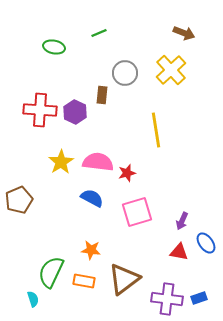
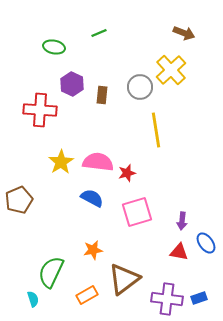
gray circle: moved 15 px right, 14 px down
purple hexagon: moved 3 px left, 28 px up
purple arrow: rotated 18 degrees counterclockwise
orange star: moved 2 px right; rotated 18 degrees counterclockwise
orange rectangle: moved 3 px right, 14 px down; rotated 40 degrees counterclockwise
